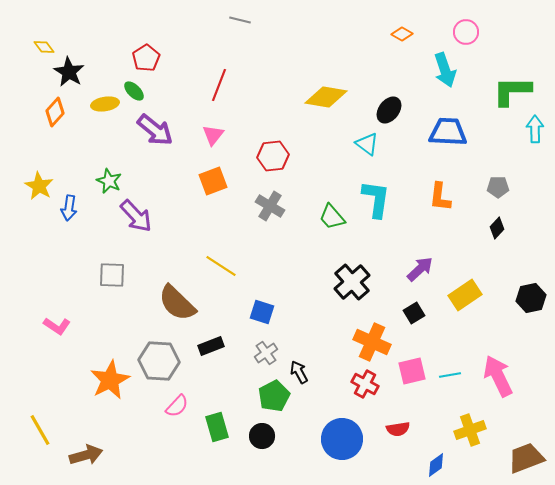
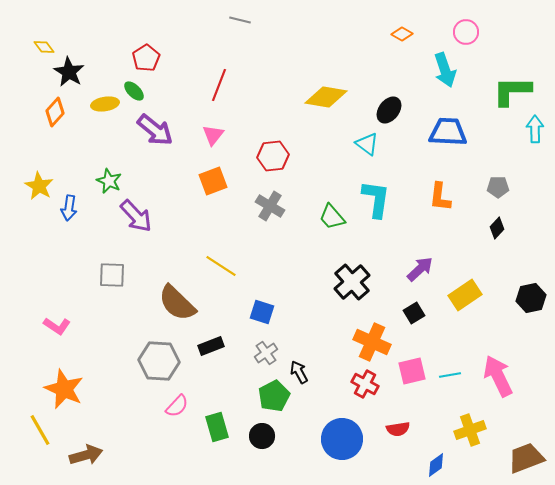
orange star at (110, 380): moved 46 px left, 9 px down; rotated 21 degrees counterclockwise
